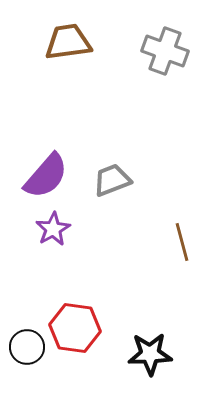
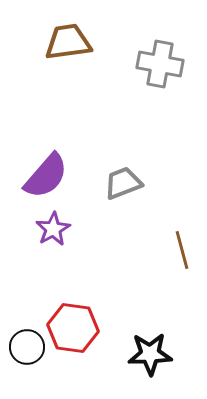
gray cross: moved 5 px left, 13 px down; rotated 9 degrees counterclockwise
gray trapezoid: moved 11 px right, 3 px down
brown line: moved 8 px down
red hexagon: moved 2 px left
